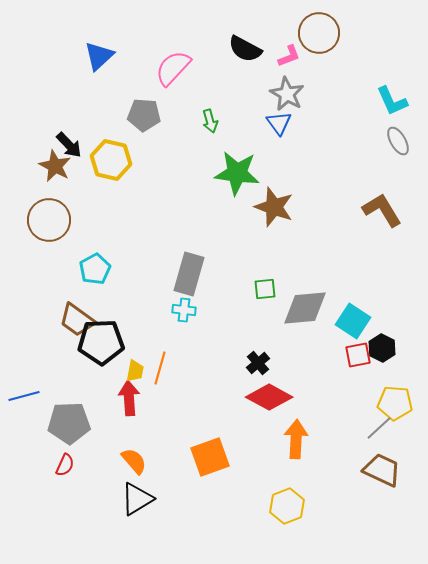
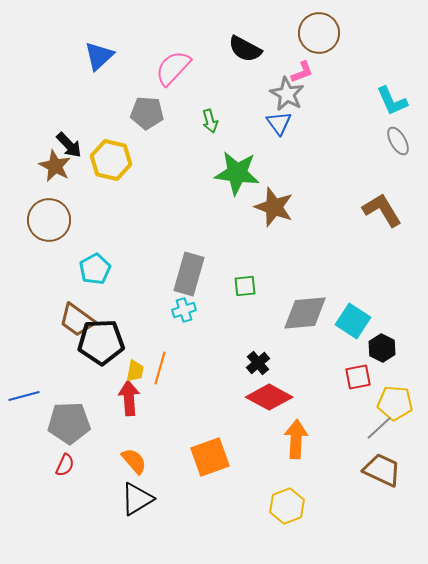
pink L-shape at (289, 56): moved 13 px right, 16 px down
gray pentagon at (144, 115): moved 3 px right, 2 px up
green square at (265, 289): moved 20 px left, 3 px up
gray diamond at (305, 308): moved 5 px down
cyan cross at (184, 310): rotated 25 degrees counterclockwise
red square at (358, 355): moved 22 px down
